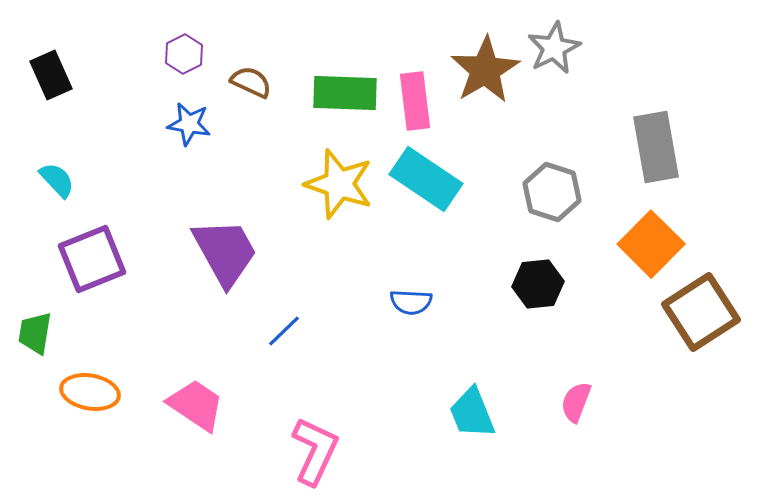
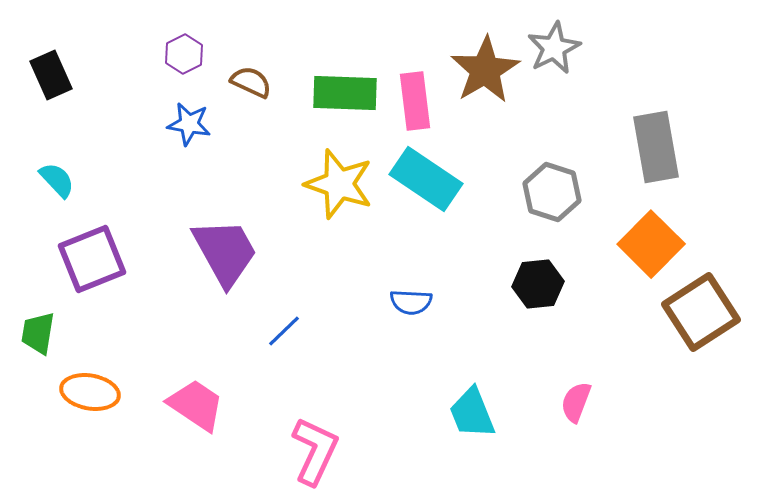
green trapezoid: moved 3 px right
